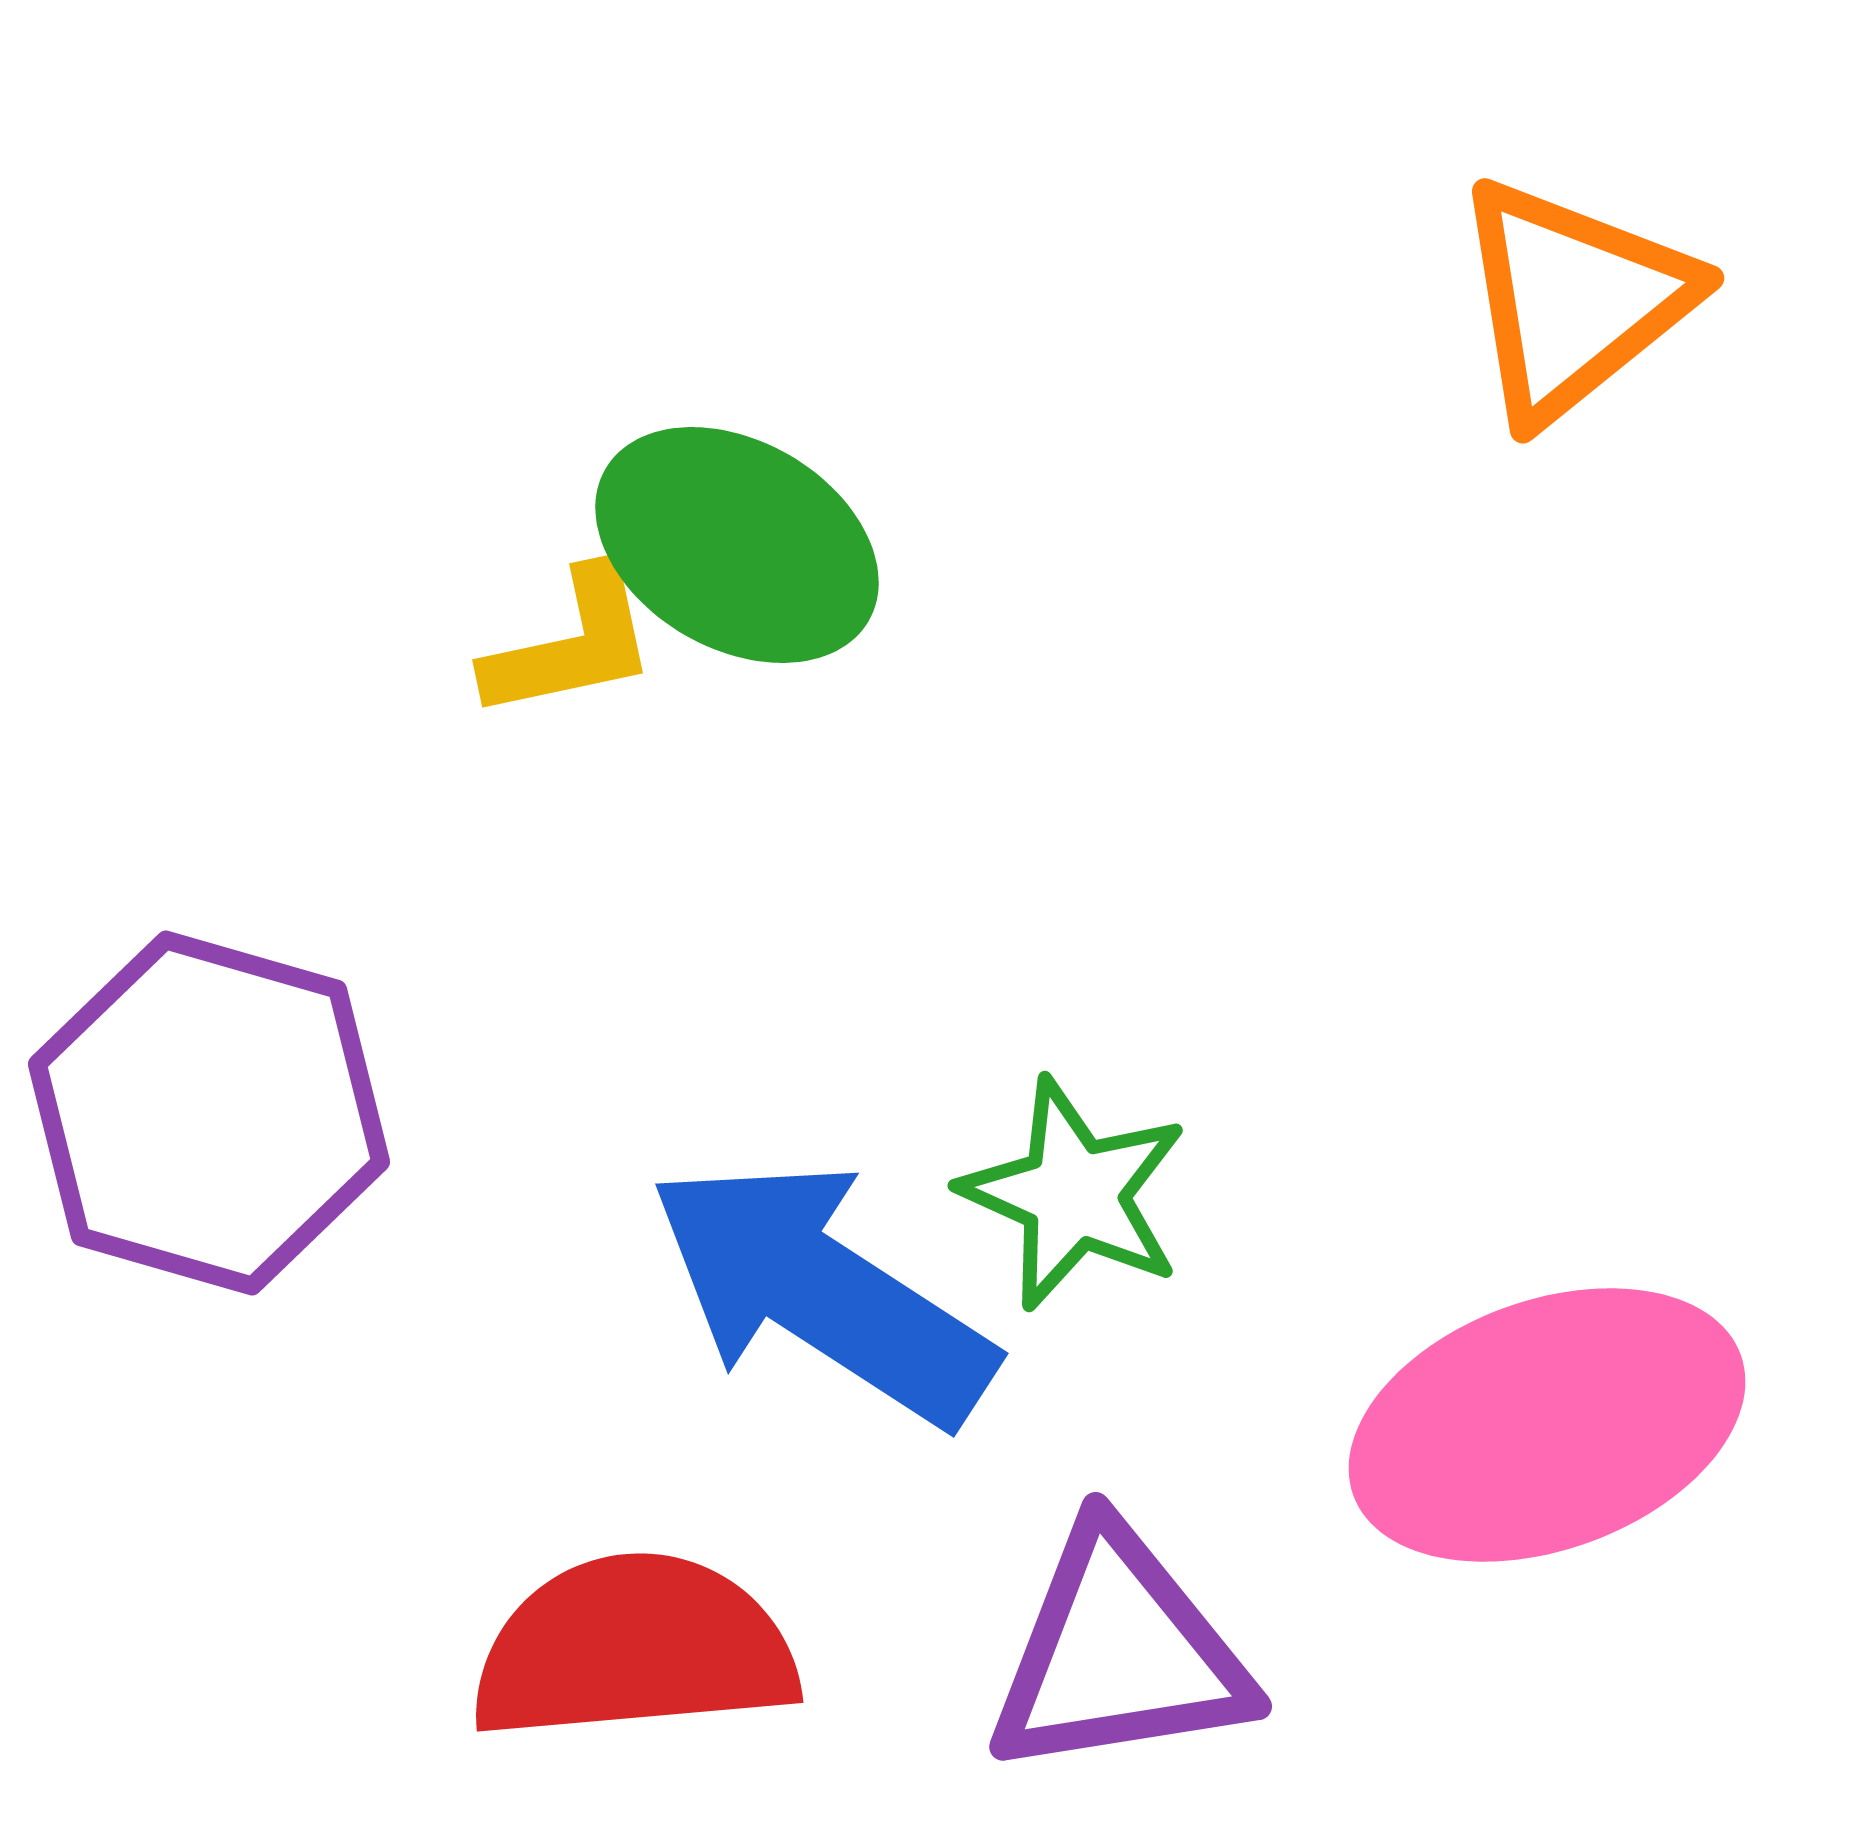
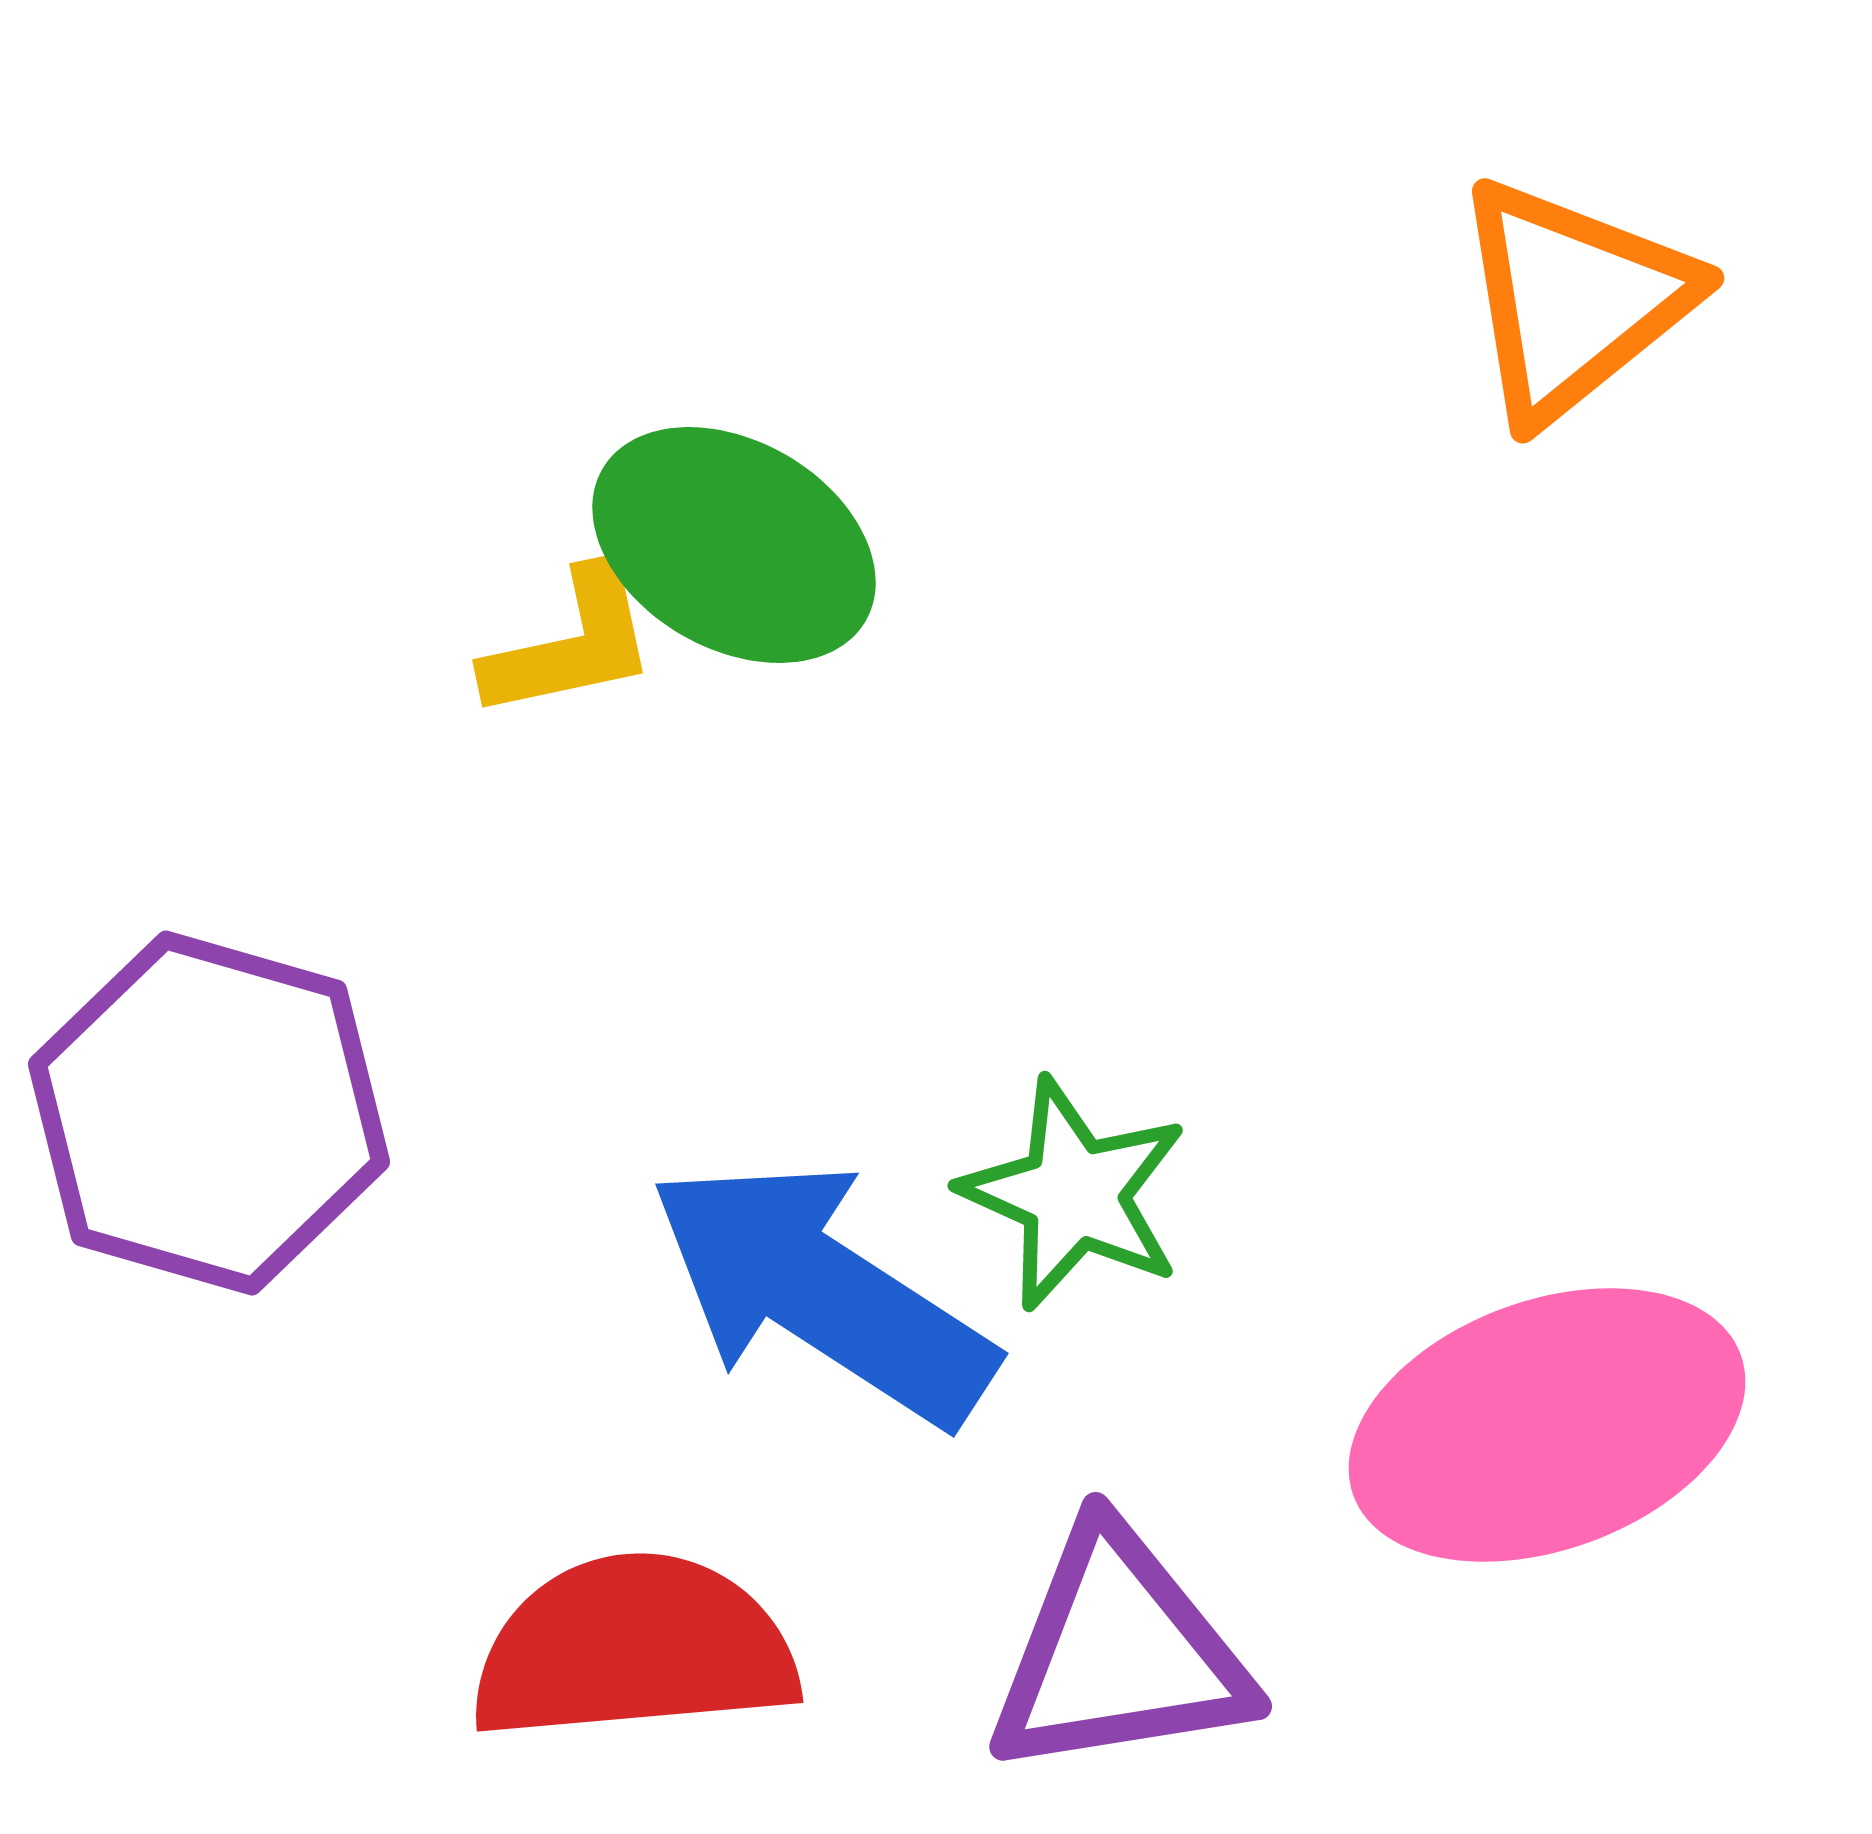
green ellipse: moved 3 px left
